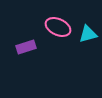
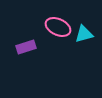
cyan triangle: moved 4 px left
